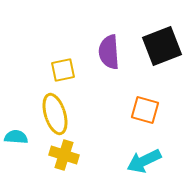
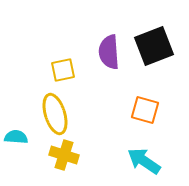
black square: moved 8 px left
cyan arrow: rotated 60 degrees clockwise
